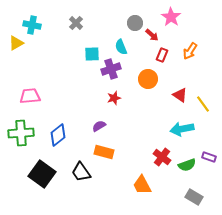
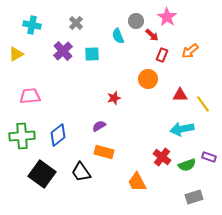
pink star: moved 4 px left
gray circle: moved 1 px right, 2 px up
yellow triangle: moved 11 px down
cyan semicircle: moved 3 px left, 11 px up
orange arrow: rotated 18 degrees clockwise
purple cross: moved 48 px left, 18 px up; rotated 24 degrees counterclockwise
red triangle: rotated 35 degrees counterclockwise
green cross: moved 1 px right, 3 px down
orange trapezoid: moved 5 px left, 3 px up
gray rectangle: rotated 48 degrees counterclockwise
